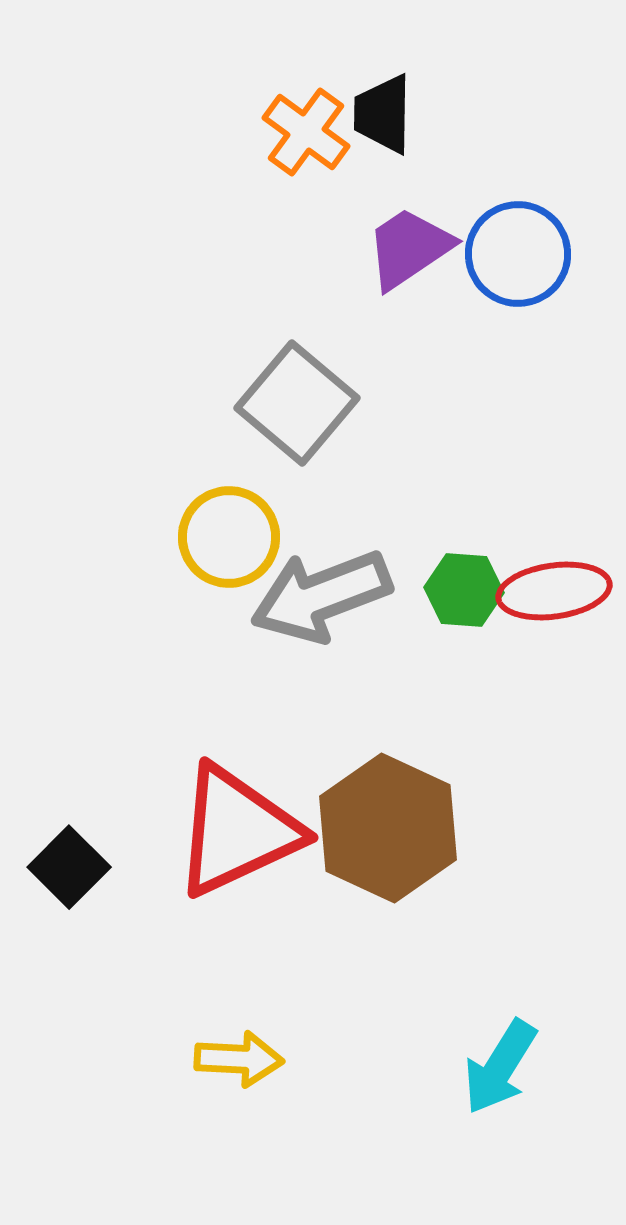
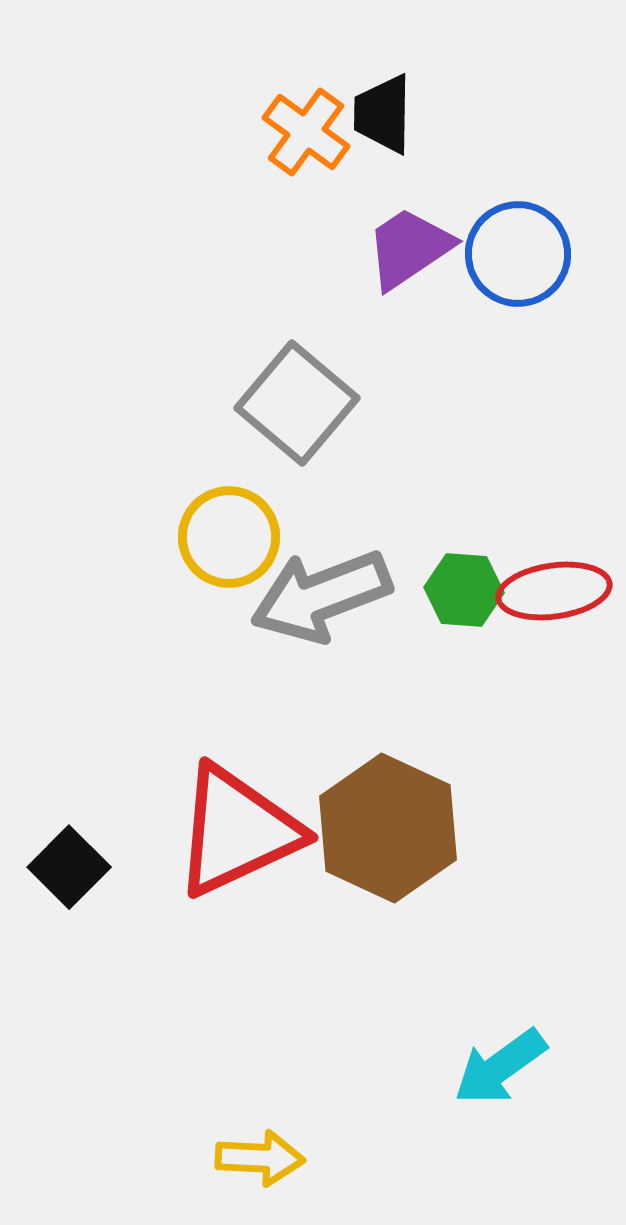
yellow arrow: moved 21 px right, 99 px down
cyan arrow: rotated 22 degrees clockwise
